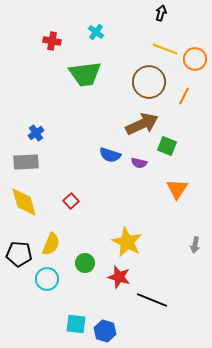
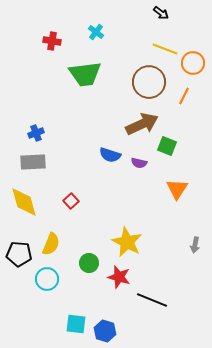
black arrow: rotated 112 degrees clockwise
orange circle: moved 2 px left, 4 px down
blue cross: rotated 14 degrees clockwise
gray rectangle: moved 7 px right
green circle: moved 4 px right
